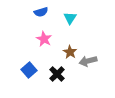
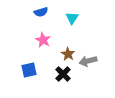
cyan triangle: moved 2 px right
pink star: moved 1 px left, 1 px down
brown star: moved 2 px left, 2 px down
blue square: rotated 28 degrees clockwise
black cross: moved 6 px right
